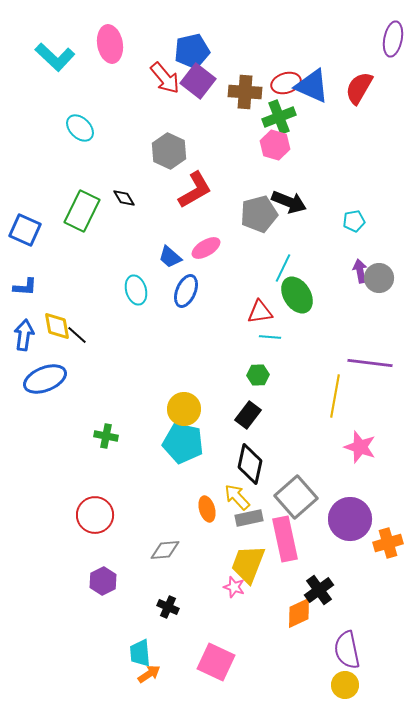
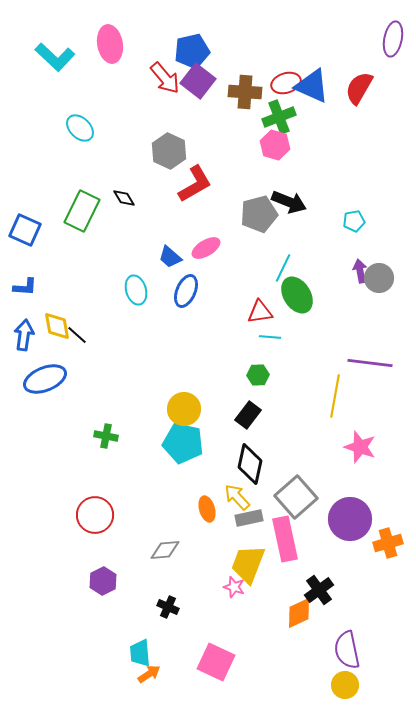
red L-shape at (195, 190): moved 6 px up
